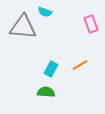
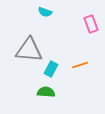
gray triangle: moved 6 px right, 23 px down
orange line: rotated 14 degrees clockwise
